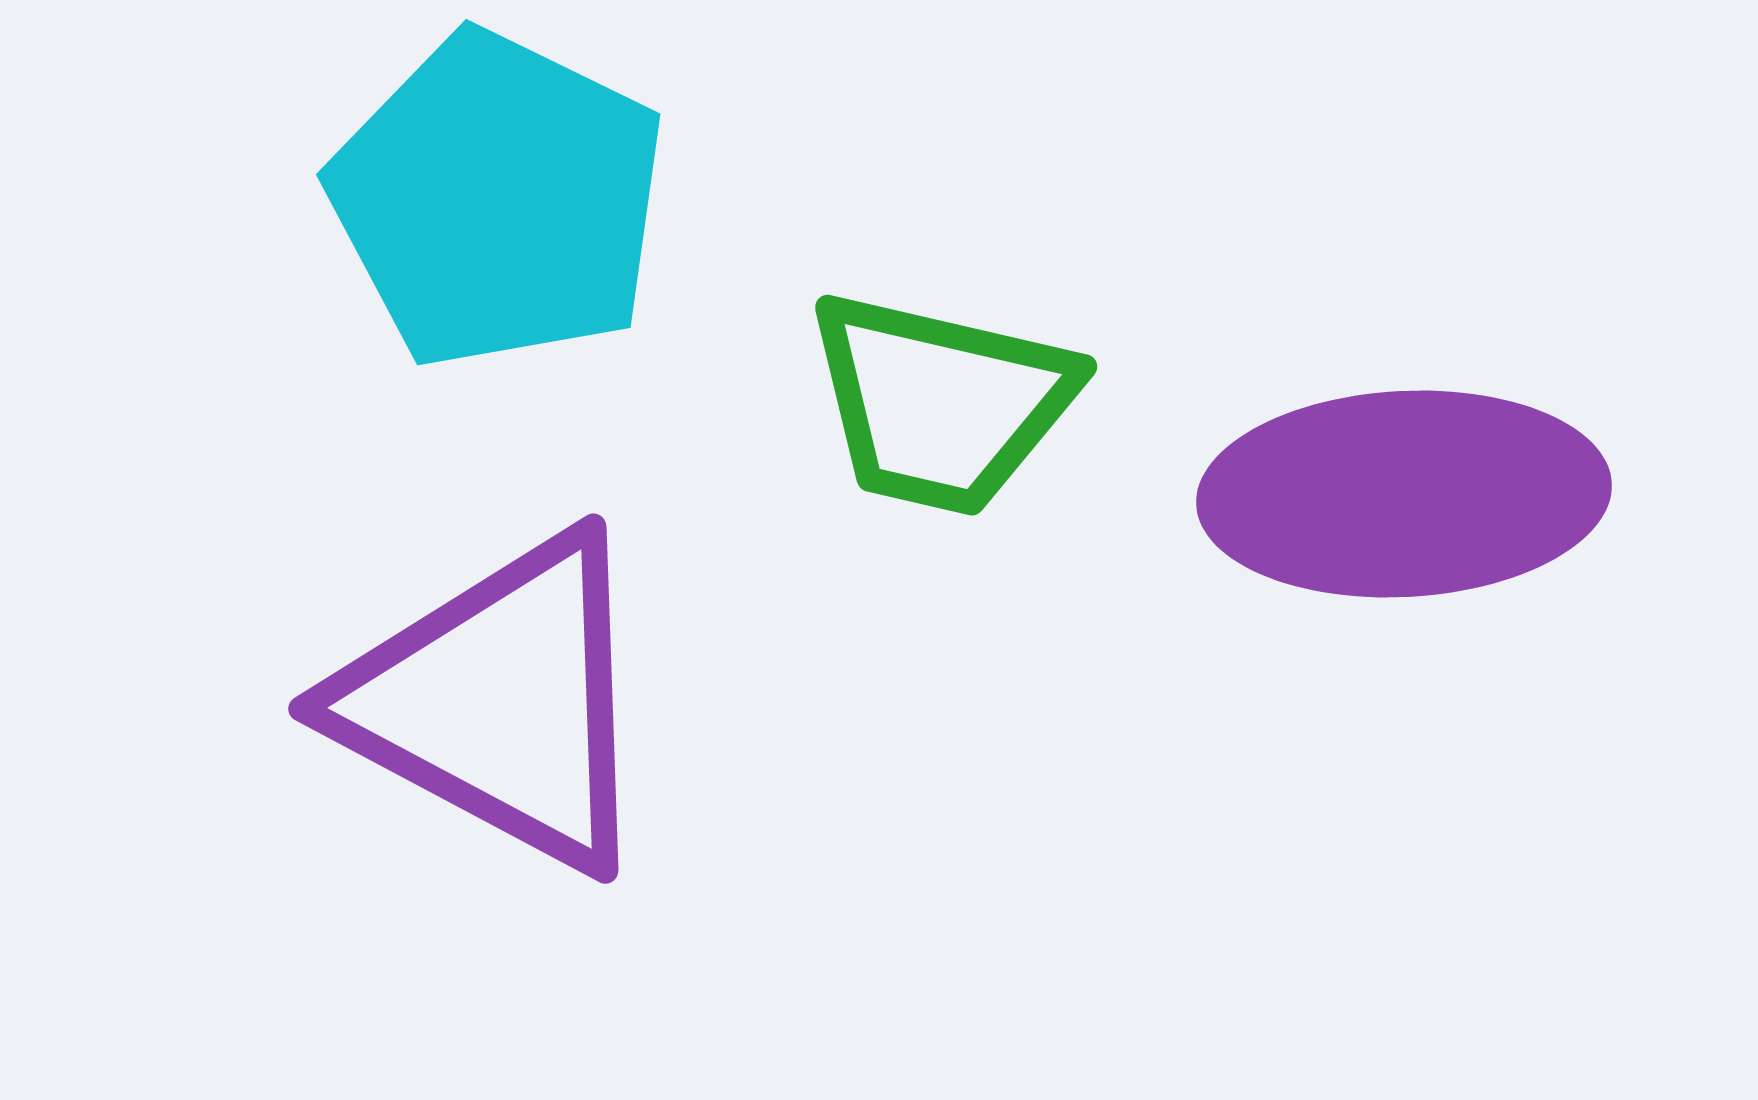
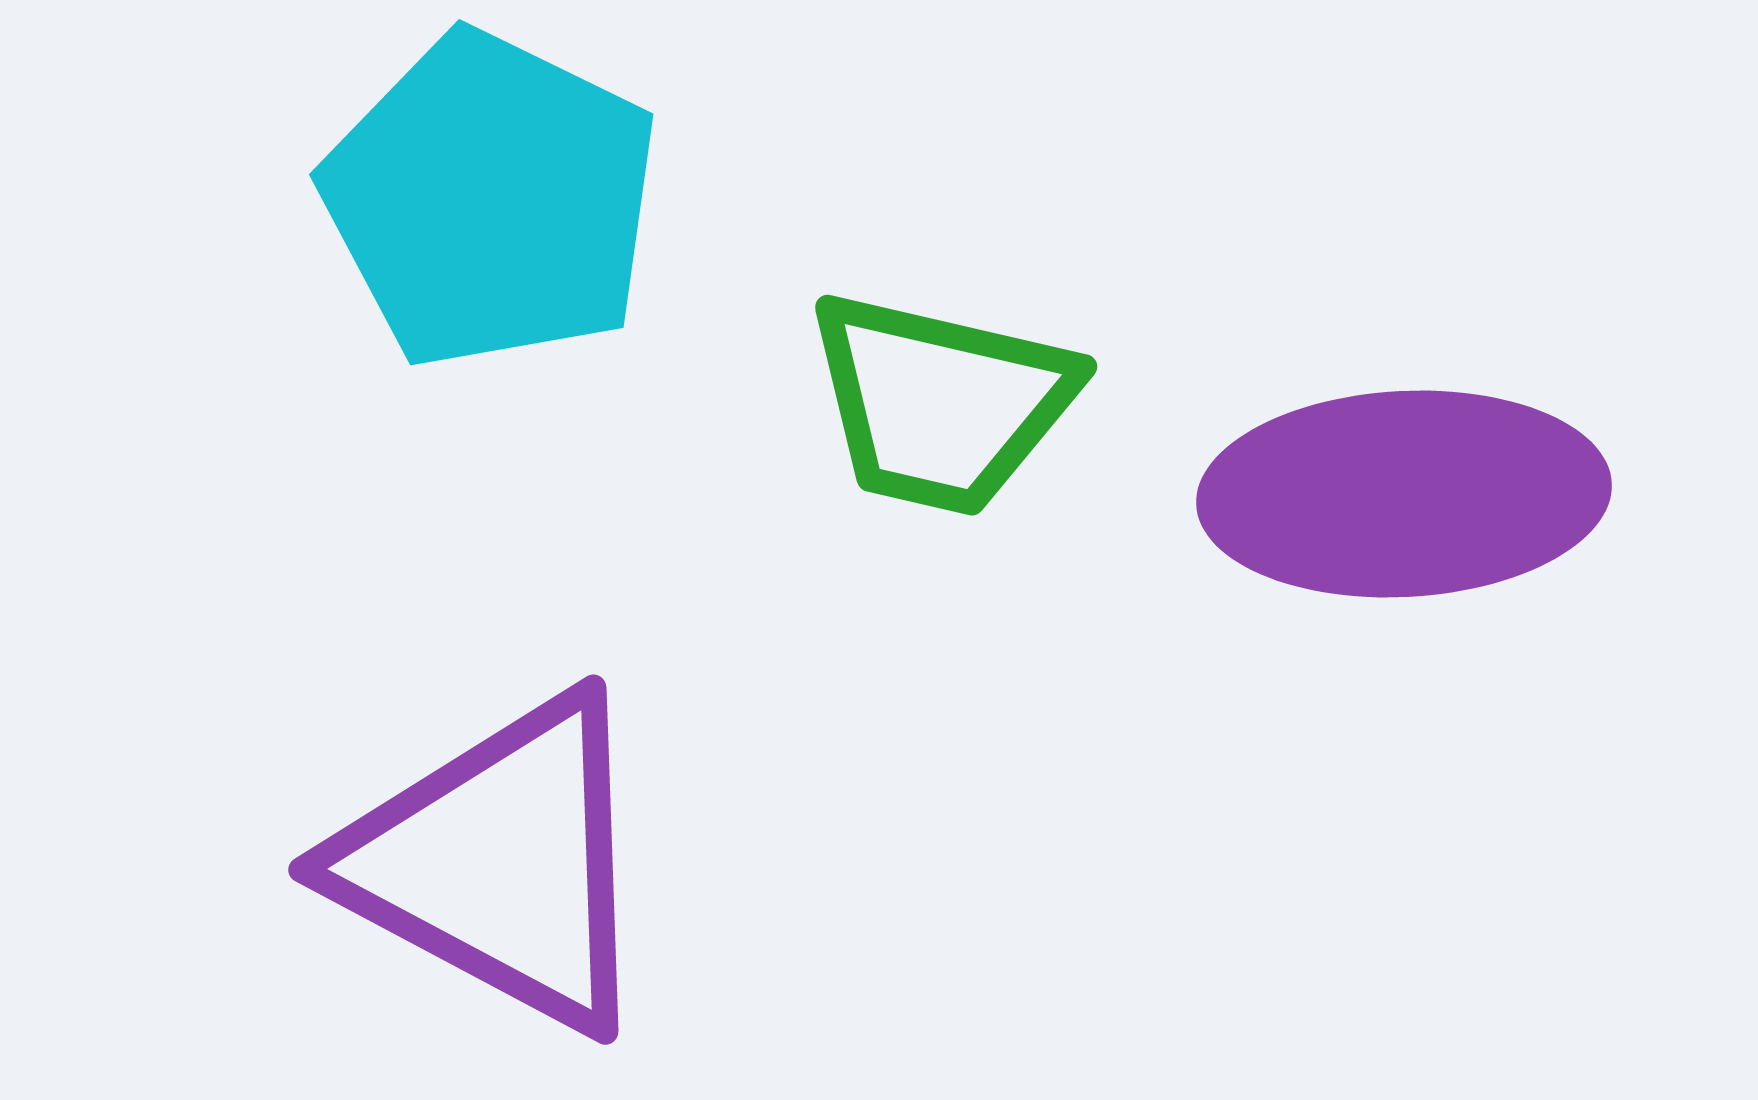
cyan pentagon: moved 7 px left
purple triangle: moved 161 px down
